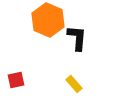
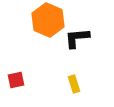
black L-shape: rotated 100 degrees counterclockwise
yellow rectangle: rotated 24 degrees clockwise
